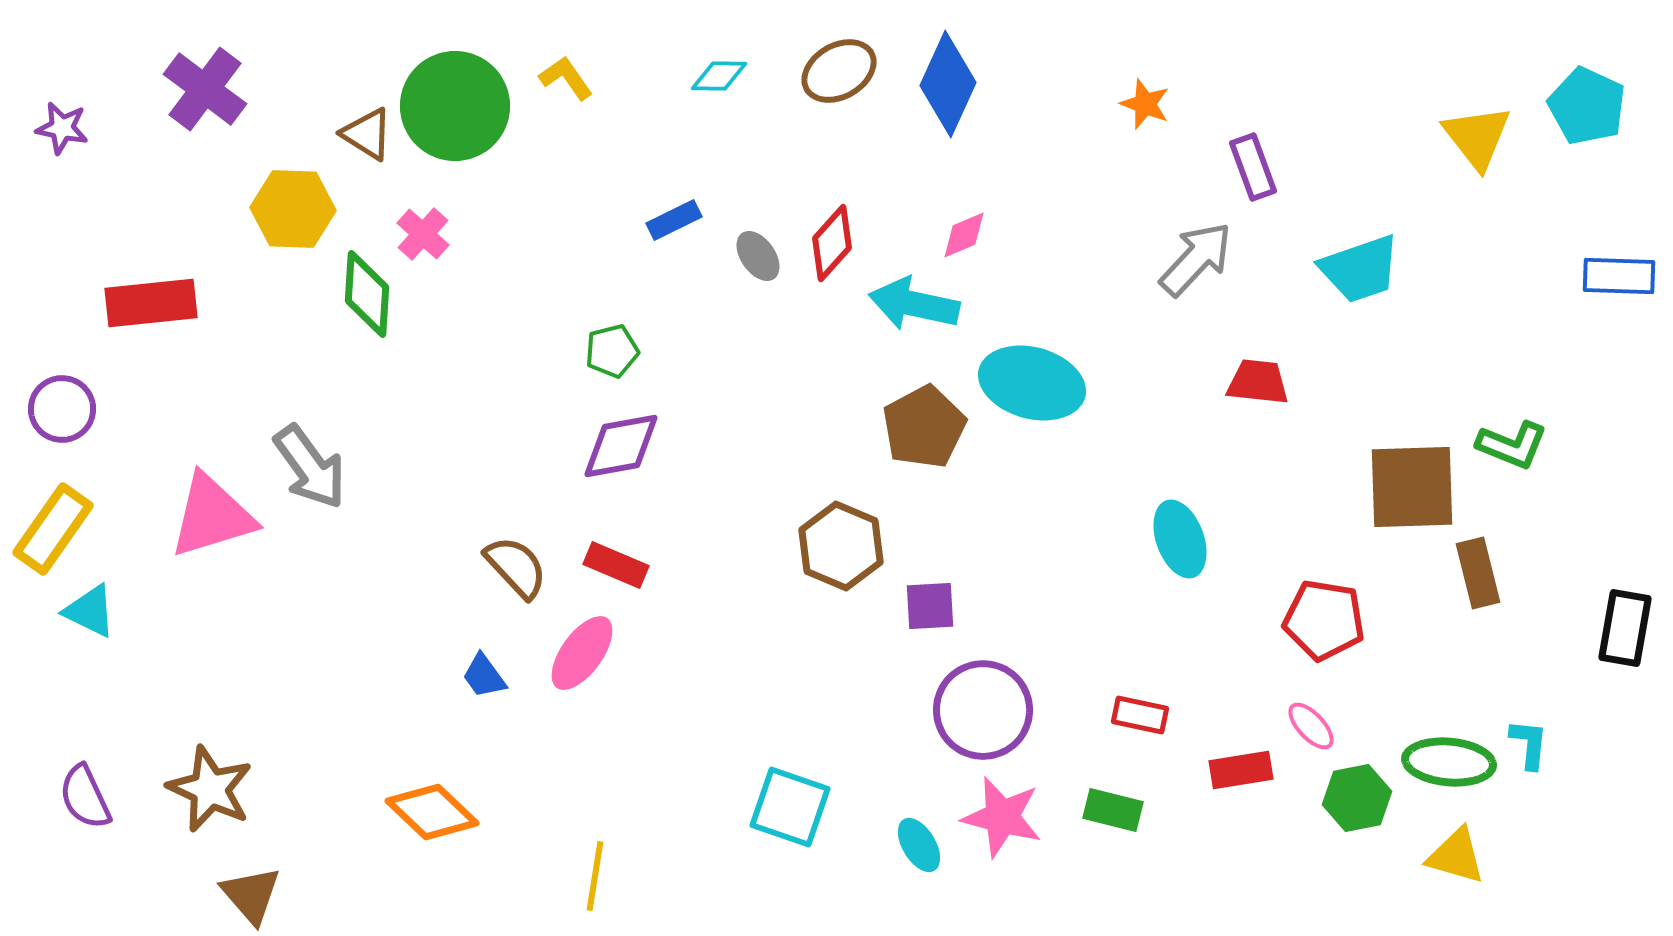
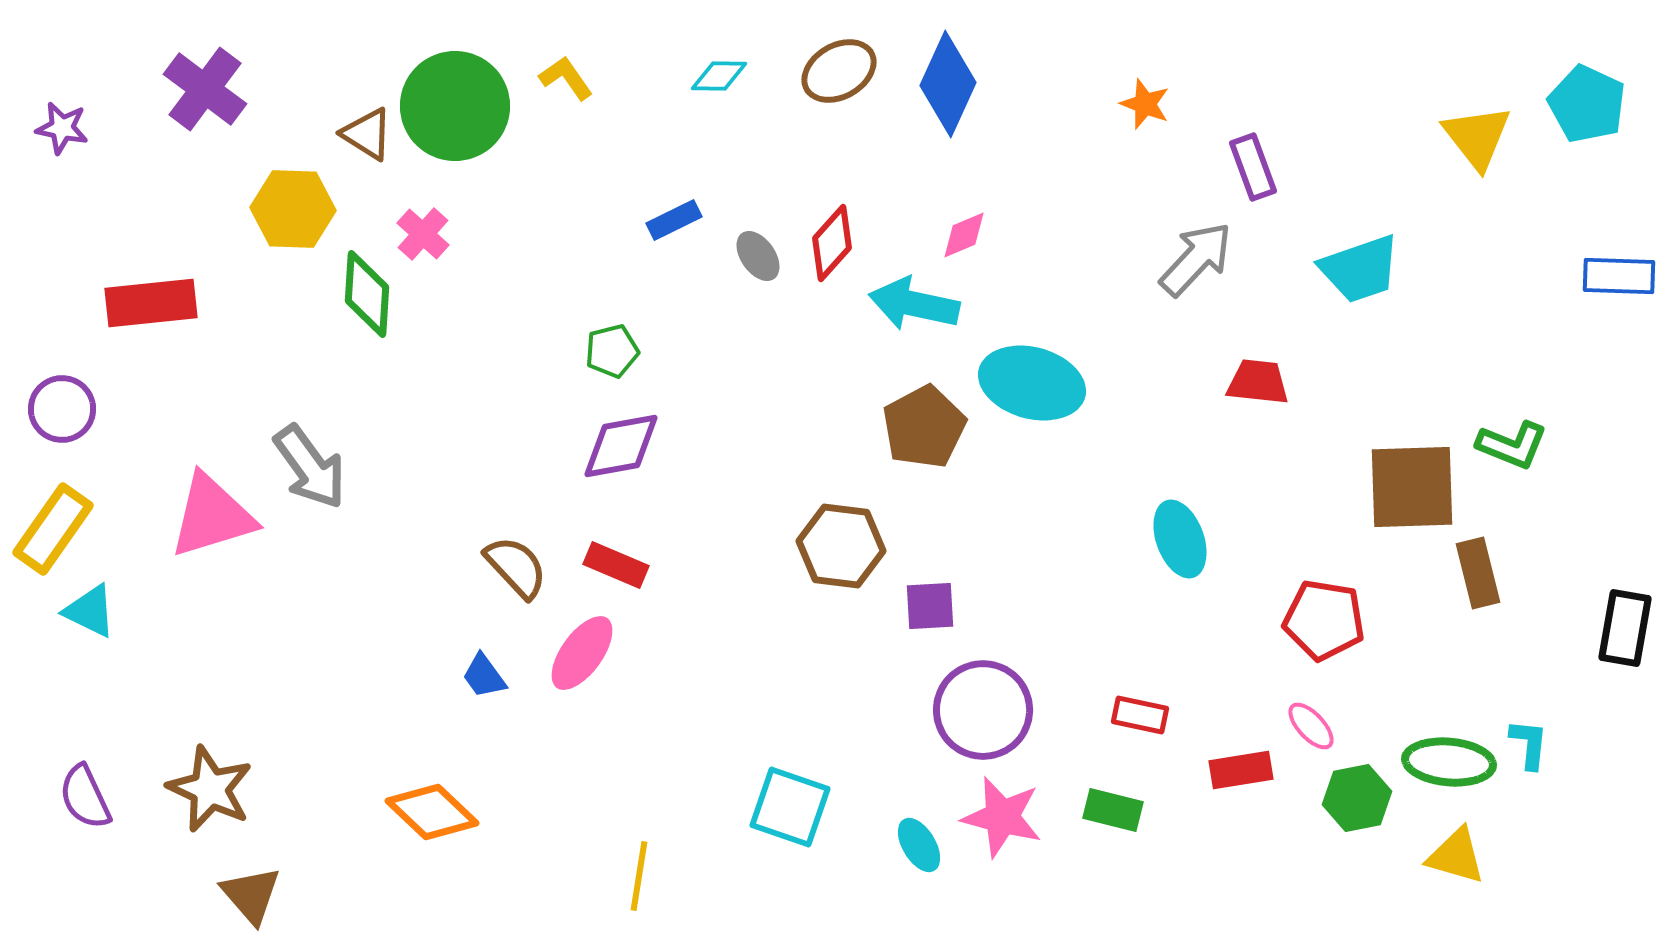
cyan pentagon at (1587, 106): moved 2 px up
brown hexagon at (841, 546): rotated 16 degrees counterclockwise
yellow line at (595, 876): moved 44 px right
